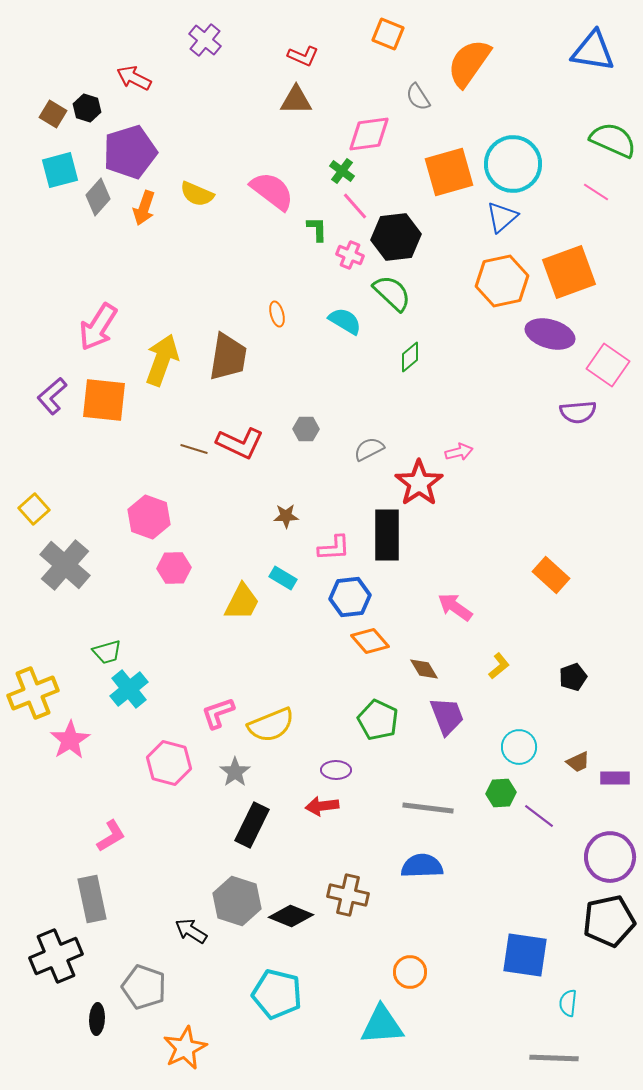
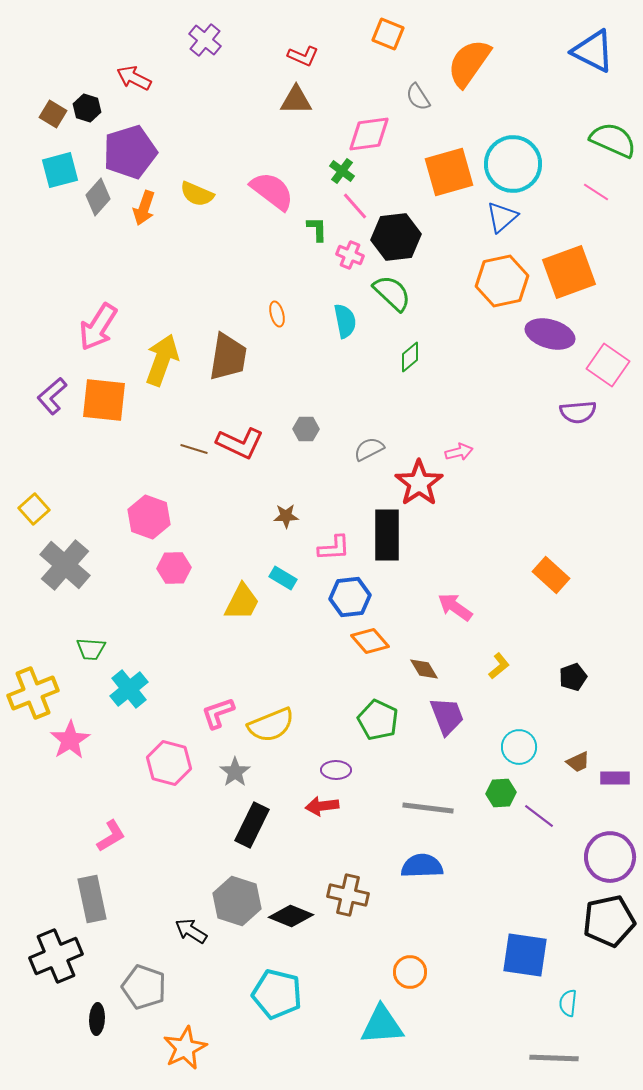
blue triangle at (593, 51): rotated 18 degrees clockwise
cyan semicircle at (345, 321): rotated 48 degrees clockwise
green trapezoid at (107, 652): moved 16 px left, 3 px up; rotated 20 degrees clockwise
